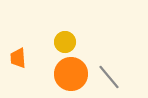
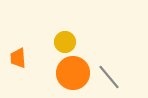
orange circle: moved 2 px right, 1 px up
